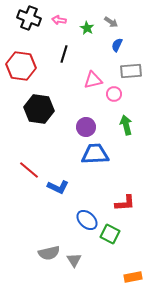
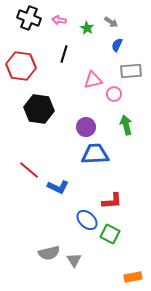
red L-shape: moved 13 px left, 2 px up
